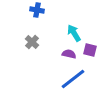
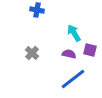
gray cross: moved 11 px down
